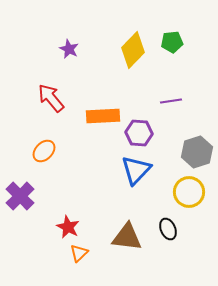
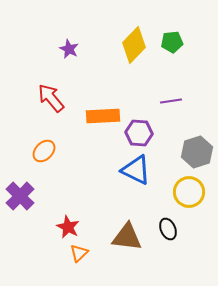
yellow diamond: moved 1 px right, 5 px up
blue triangle: rotated 48 degrees counterclockwise
